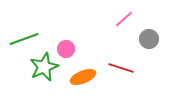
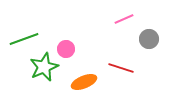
pink line: rotated 18 degrees clockwise
orange ellipse: moved 1 px right, 5 px down
